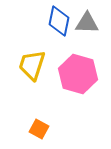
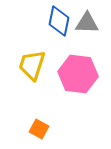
pink hexagon: rotated 9 degrees counterclockwise
